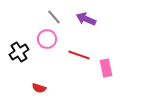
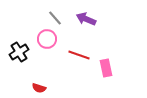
gray line: moved 1 px right, 1 px down
